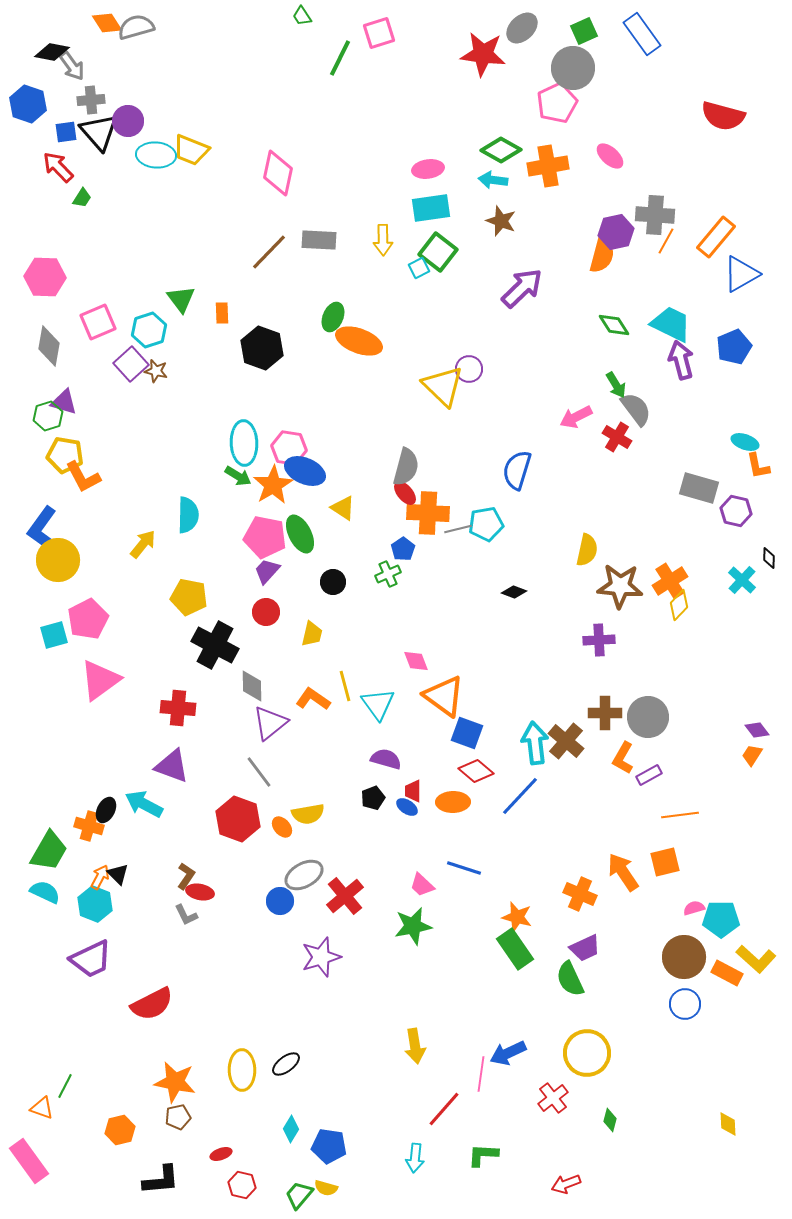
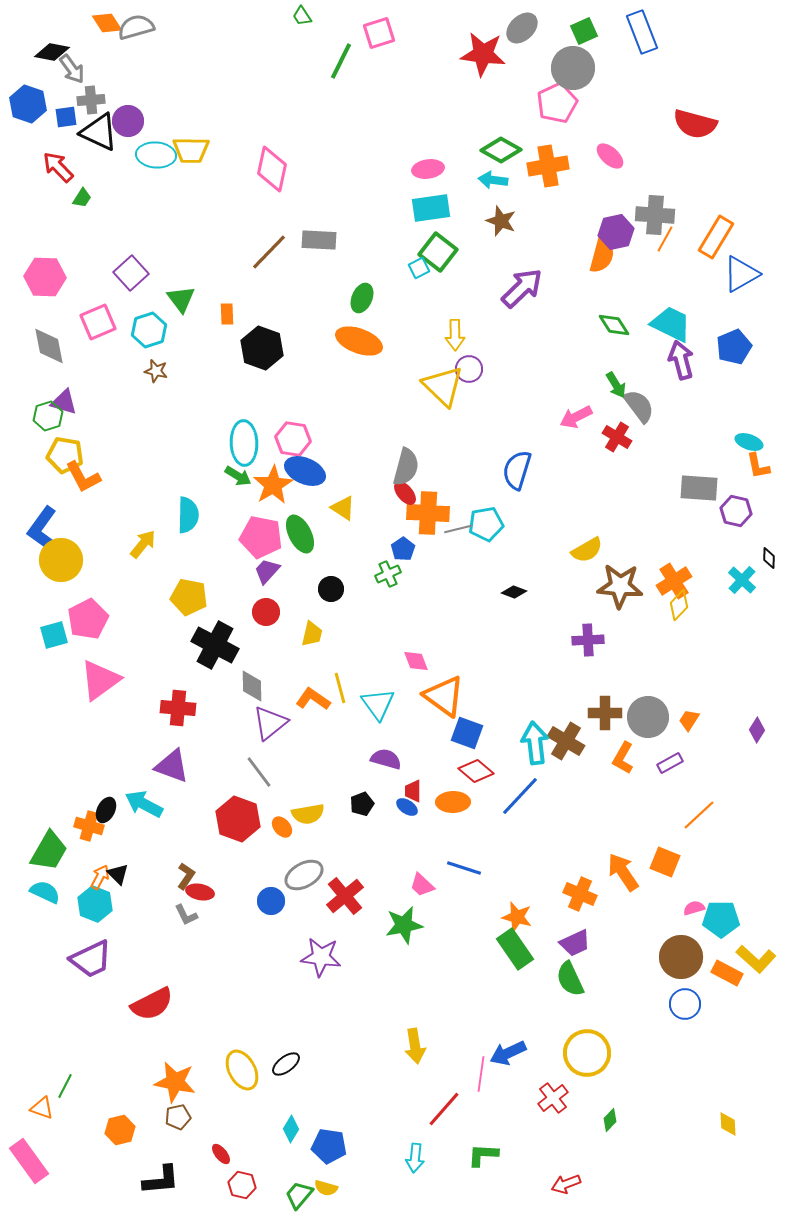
blue rectangle at (642, 34): moved 2 px up; rotated 15 degrees clockwise
green line at (340, 58): moved 1 px right, 3 px down
gray arrow at (72, 66): moved 3 px down
red semicircle at (723, 116): moved 28 px left, 8 px down
blue square at (66, 132): moved 15 px up
black triangle at (99, 132): rotated 24 degrees counterclockwise
yellow trapezoid at (191, 150): rotated 21 degrees counterclockwise
pink diamond at (278, 173): moved 6 px left, 4 px up
orange rectangle at (716, 237): rotated 9 degrees counterclockwise
yellow arrow at (383, 240): moved 72 px right, 95 px down
orange line at (666, 241): moved 1 px left, 2 px up
orange rectangle at (222, 313): moved 5 px right, 1 px down
green ellipse at (333, 317): moved 29 px right, 19 px up
gray diamond at (49, 346): rotated 21 degrees counterclockwise
purple square at (131, 364): moved 91 px up
gray semicircle at (636, 409): moved 3 px right, 3 px up
cyan ellipse at (745, 442): moved 4 px right
pink hexagon at (289, 448): moved 4 px right, 9 px up
gray rectangle at (699, 488): rotated 12 degrees counterclockwise
pink pentagon at (265, 537): moved 4 px left
yellow semicircle at (587, 550): rotated 48 degrees clockwise
yellow circle at (58, 560): moved 3 px right
orange cross at (670, 581): moved 4 px right
black circle at (333, 582): moved 2 px left, 7 px down
purple cross at (599, 640): moved 11 px left
yellow line at (345, 686): moved 5 px left, 2 px down
purple diamond at (757, 730): rotated 70 degrees clockwise
brown cross at (566, 741): rotated 9 degrees counterclockwise
orange trapezoid at (752, 755): moved 63 px left, 35 px up
purple rectangle at (649, 775): moved 21 px right, 12 px up
black pentagon at (373, 798): moved 11 px left, 6 px down
orange line at (680, 815): moved 19 px right; rotated 36 degrees counterclockwise
orange square at (665, 862): rotated 36 degrees clockwise
blue circle at (280, 901): moved 9 px left
green star at (413, 926): moved 9 px left, 1 px up
purple trapezoid at (585, 948): moved 10 px left, 5 px up
purple star at (321, 957): rotated 24 degrees clockwise
brown circle at (684, 957): moved 3 px left
yellow ellipse at (242, 1070): rotated 27 degrees counterclockwise
green diamond at (610, 1120): rotated 30 degrees clockwise
red ellipse at (221, 1154): rotated 70 degrees clockwise
